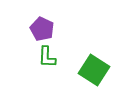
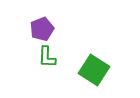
purple pentagon: rotated 25 degrees clockwise
